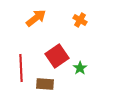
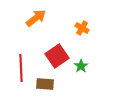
orange cross: moved 2 px right, 8 px down
green star: moved 1 px right, 2 px up
